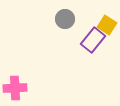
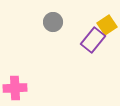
gray circle: moved 12 px left, 3 px down
yellow square: rotated 24 degrees clockwise
